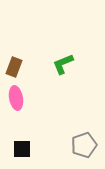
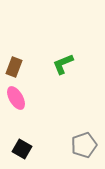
pink ellipse: rotated 20 degrees counterclockwise
black square: rotated 30 degrees clockwise
